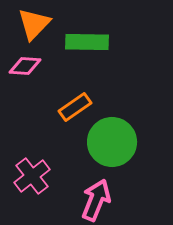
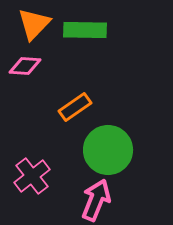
green rectangle: moved 2 px left, 12 px up
green circle: moved 4 px left, 8 px down
